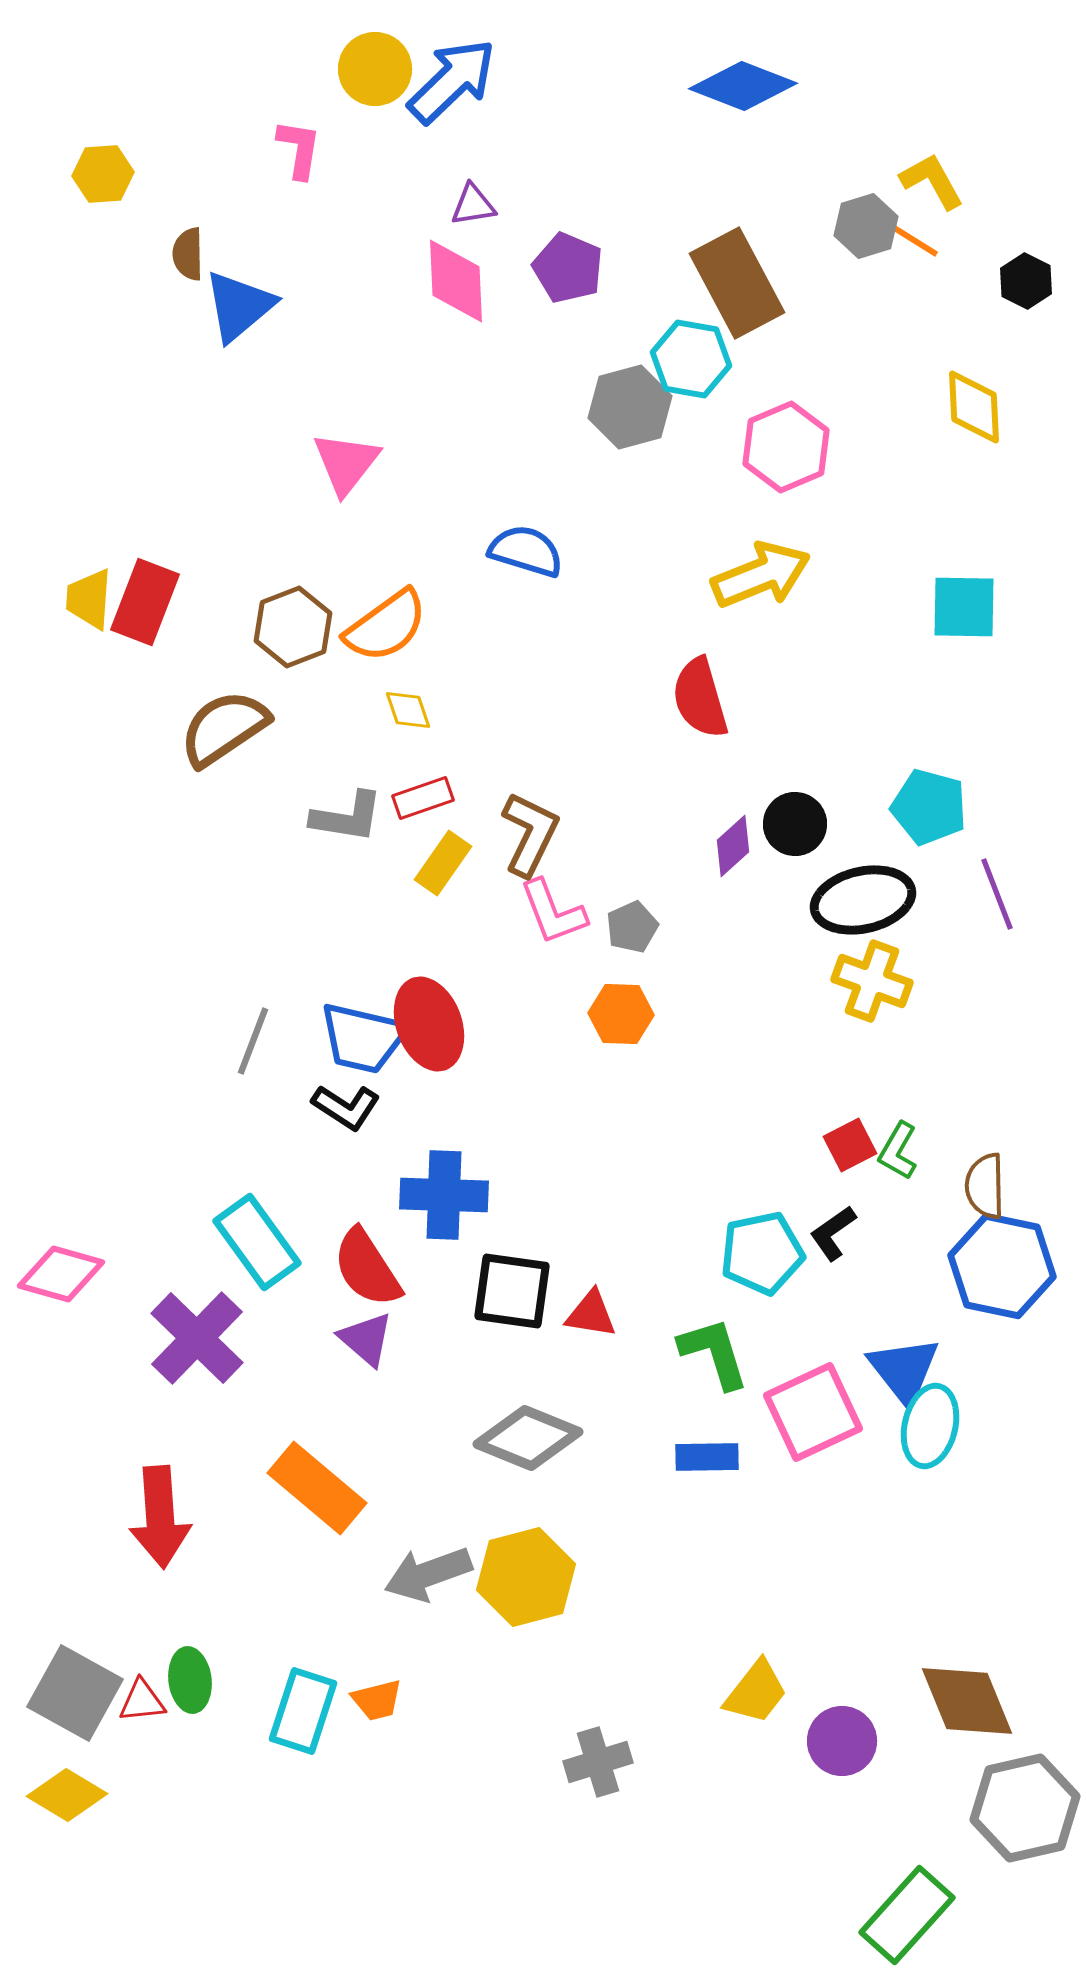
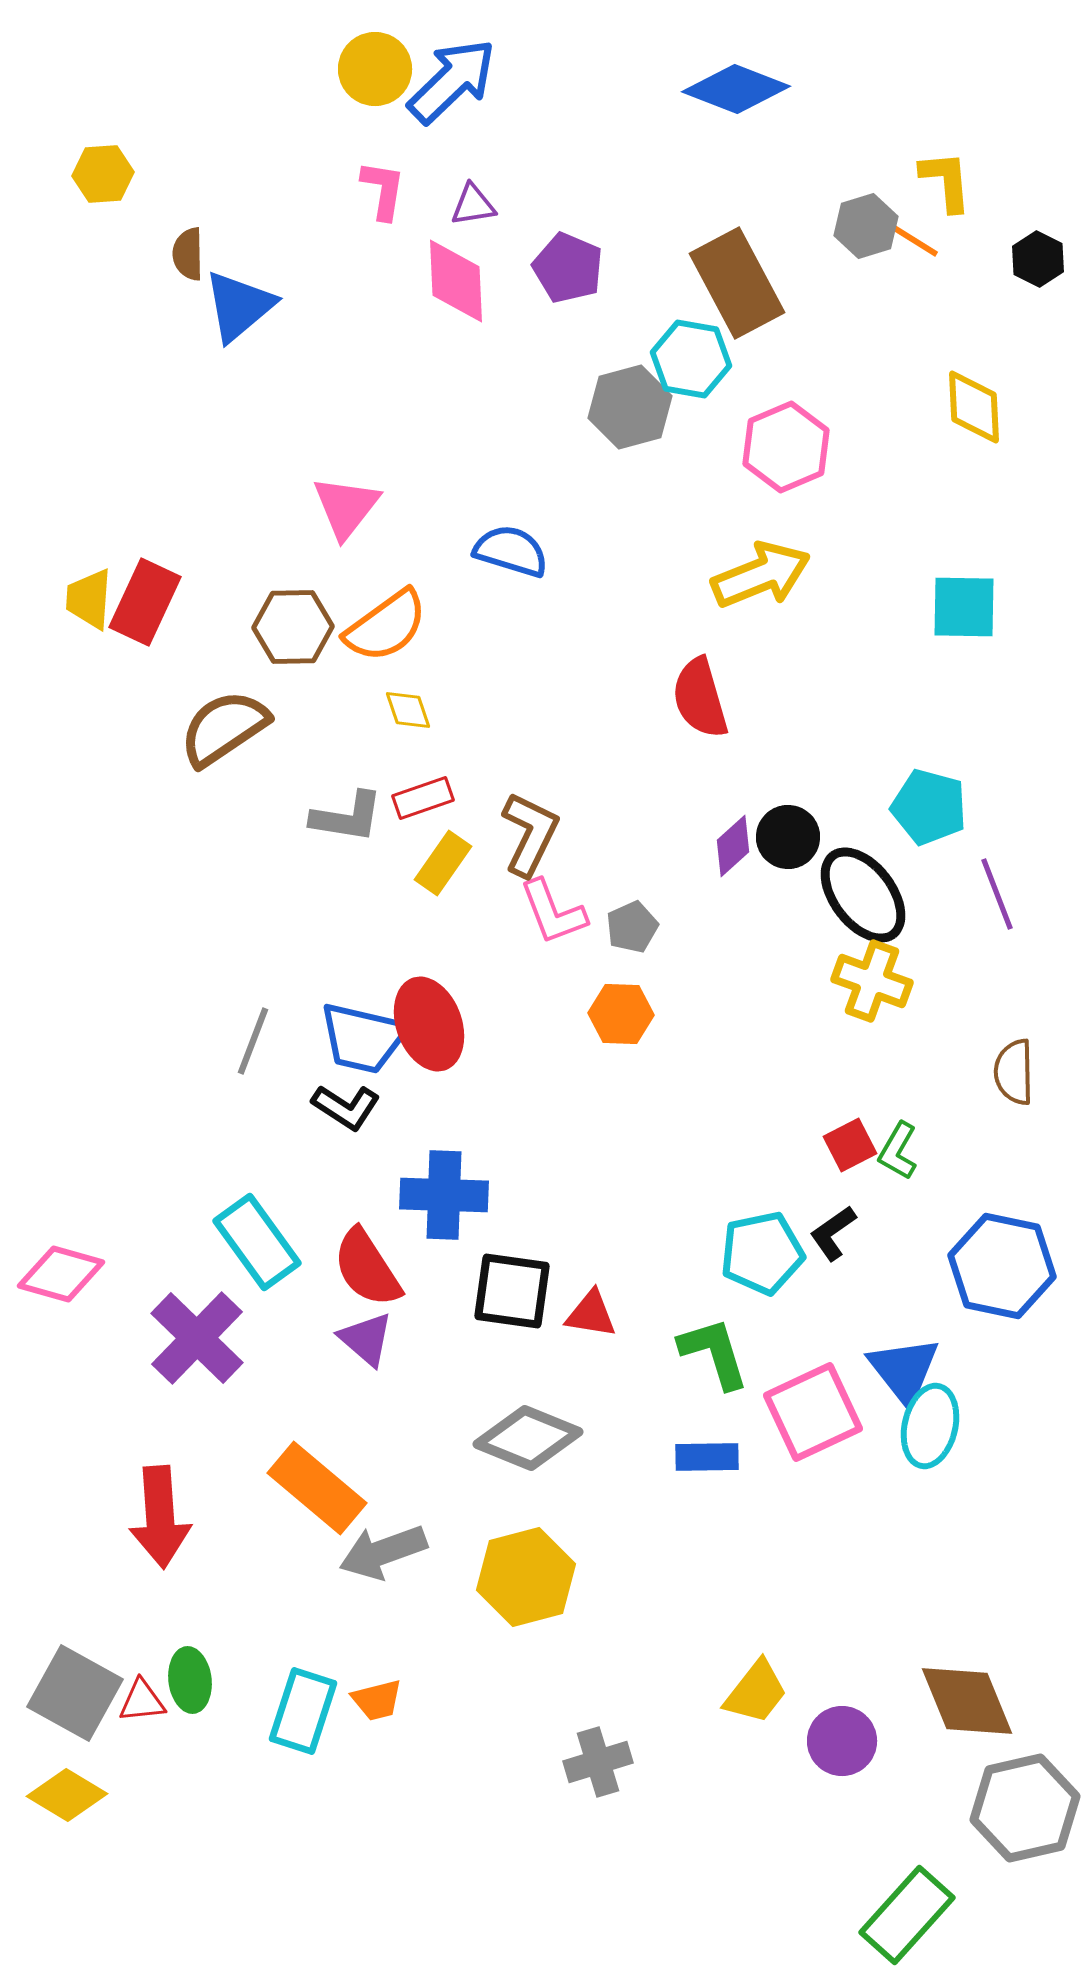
blue diamond at (743, 86): moved 7 px left, 3 px down
pink L-shape at (299, 149): moved 84 px right, 41 px down
yellow L-shape at (932, 181): moved 14 px right; rotated 24 degrees clockwise
black hexagon at (1026, 281): moved 12 px right, 22 px up
pink triangle at (346, 463): moved 44 px down
blue semicircle at (526, 551): moved 15 px left
red rectangle at (145, 602): rotated 4 degrees clockwise
brown hexagon at (293, 627): rotated 20 degrees clockwise
black circle at (795, 824): moved 7 px left, 13 px down
black ellipse at (863, 900): moved 5 px up; rotated 66 degrees clockwise
brown semicircle at (985, 1186): moved 29 px right, 114 px up
gray arrow at (428, 1574): moved 45 px left, 22 px up
